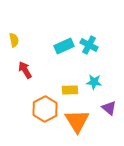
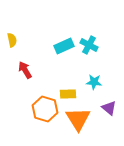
yellow semicircle: moved 2 px left
yellow rectangle: moved 2 px left, 4 px down
orange hexagon: rotated 15 degrees counterclockwise
orange triangle: moved 1 px right, 2 px up
